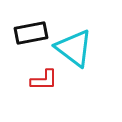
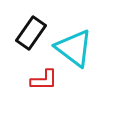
black rectangle: rotated 44 degrees counterclockwise
